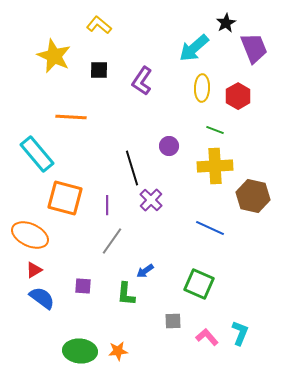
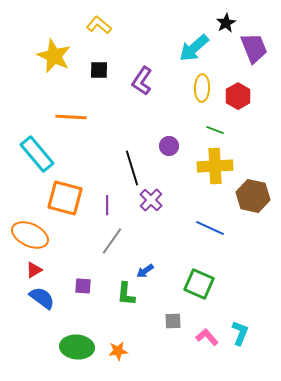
green ellipse: moved 3 px left, 4 px up
